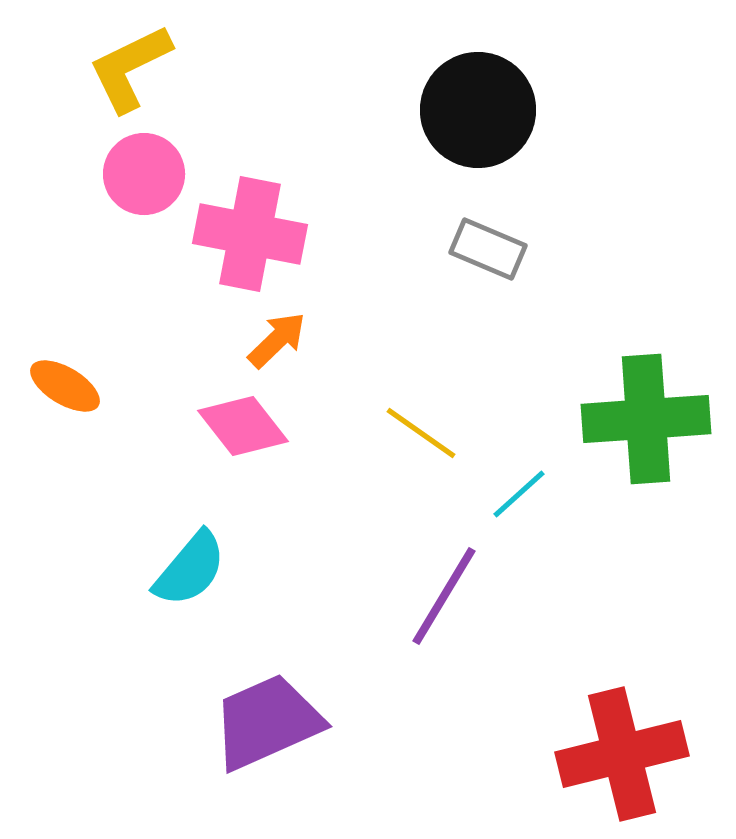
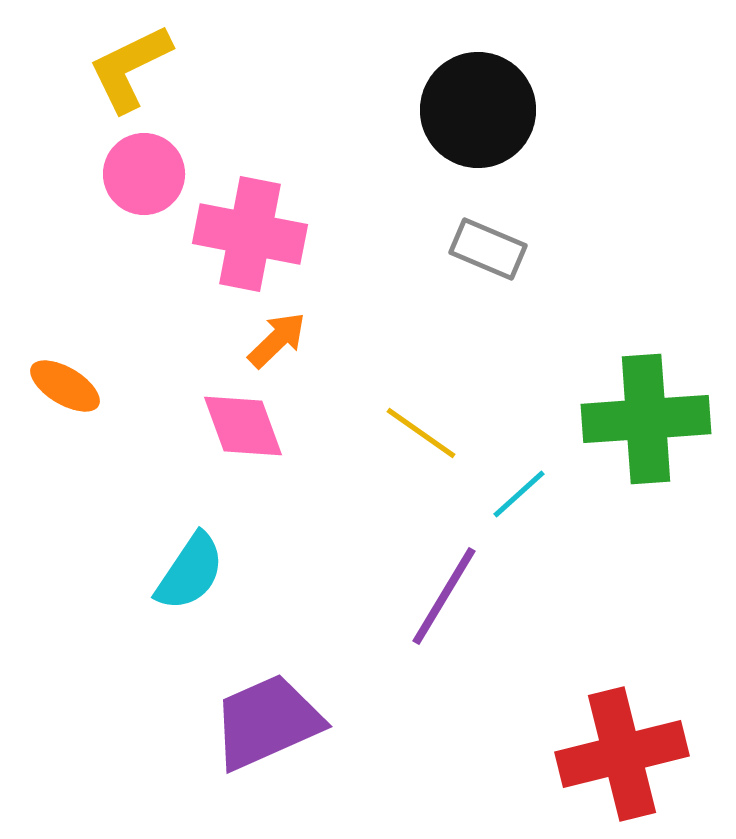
pink diamond: rotated 18 degrees clockwise
cyan semicircle: moved 3 px down; rotated 6 degrees counterclockwise
